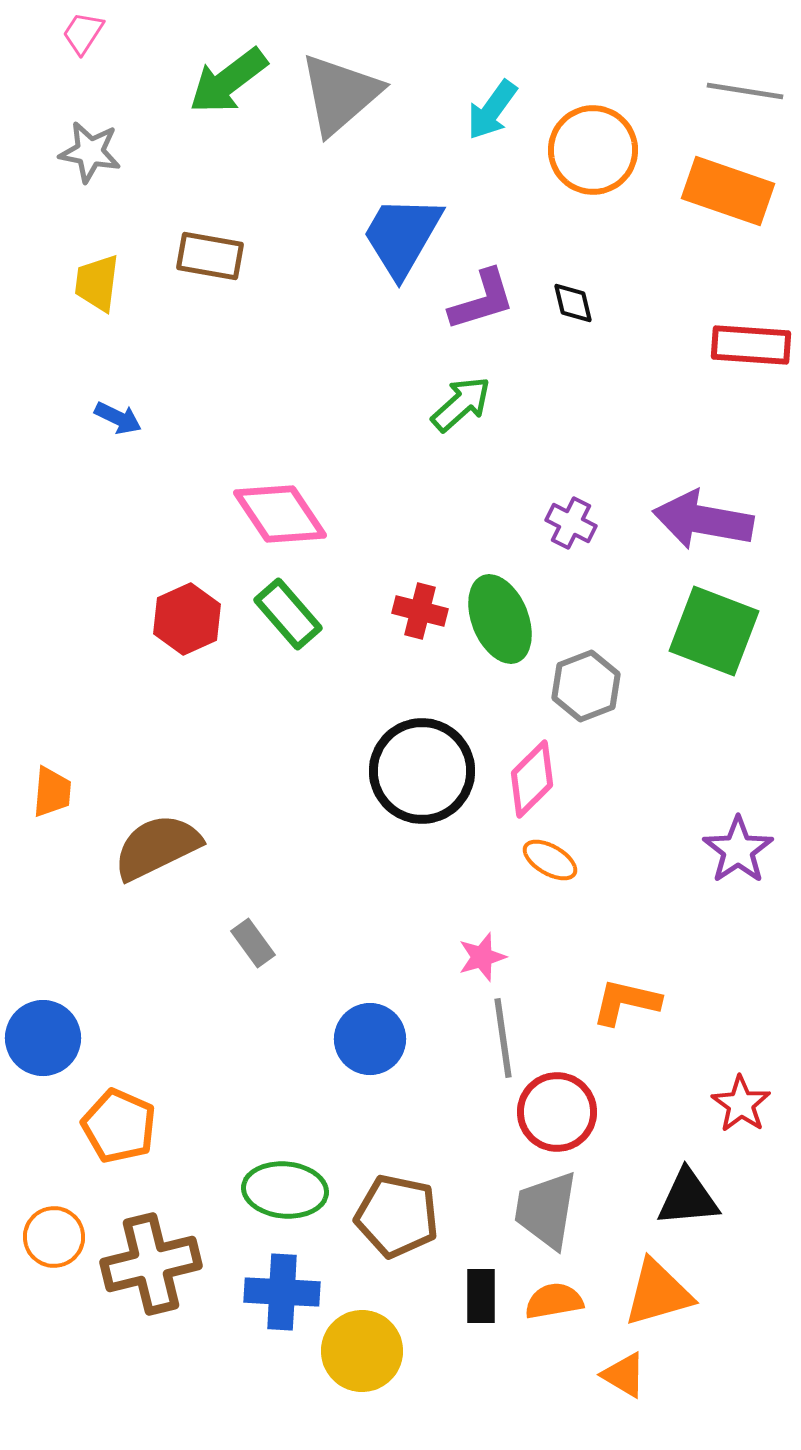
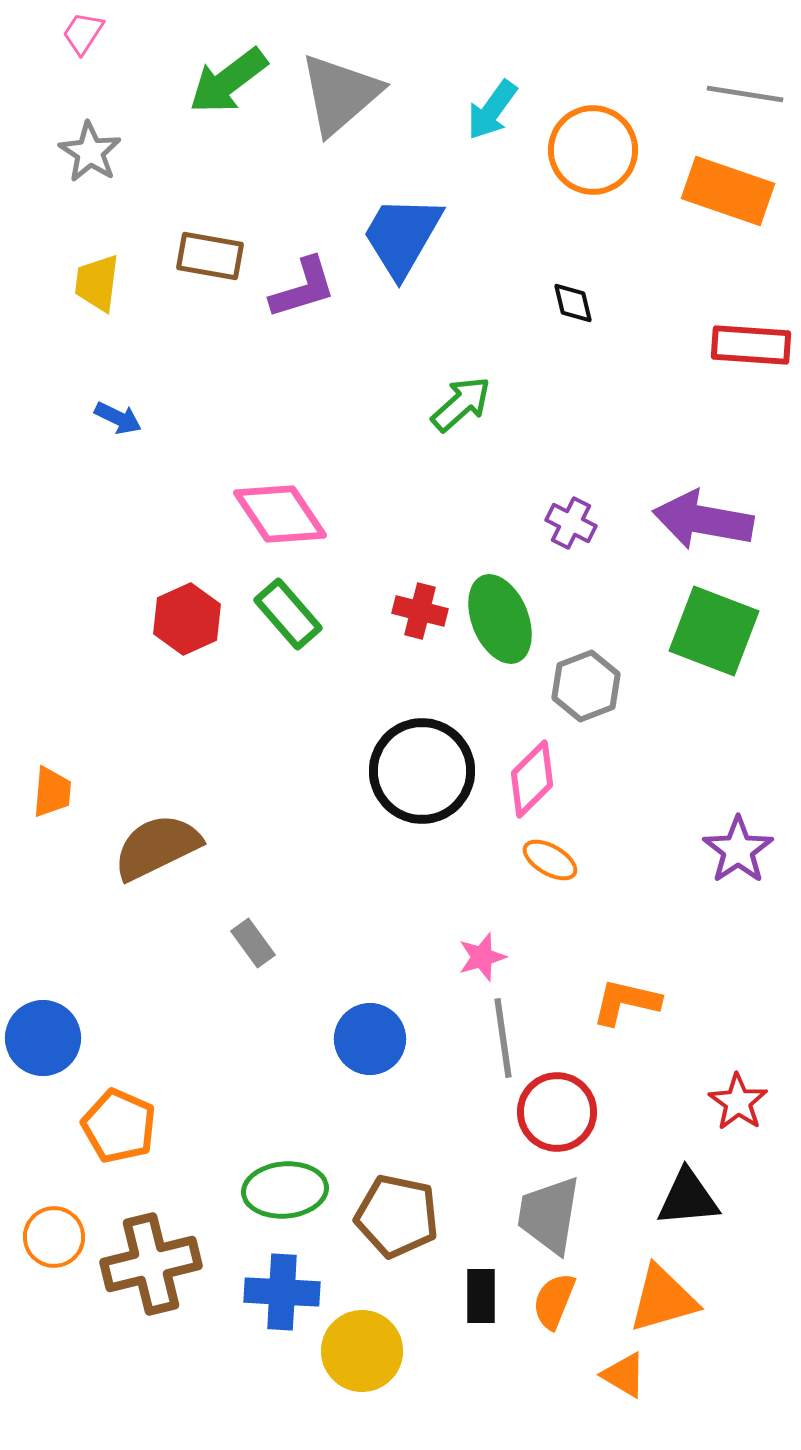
gray line at (745, 91): moved 3 px down
gray star at (90, 152): rotated 22 degrees clockwise
purple L-shape at (482, 300): moved 179 px left, 12 px up
red star at (741, 1104): moved 3 px left, 2 px up
green ellipse at (285, 1190): rotated 10 degrees counterclockwise
gray trapezoid at (546, 1210): moved 3 px right, 5 px down
orange triangle at (658, 1293): moved 5 px right, 6 px down
orange semicircle at (554, 1301): rotated 58 degrees counterclockwise
